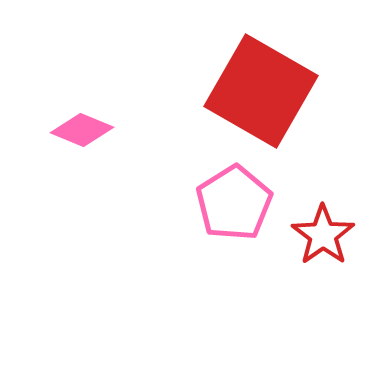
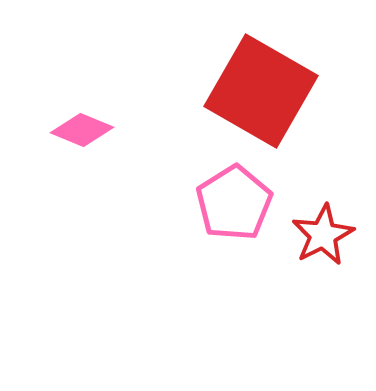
red star: rotated 8 degrees clockwise
